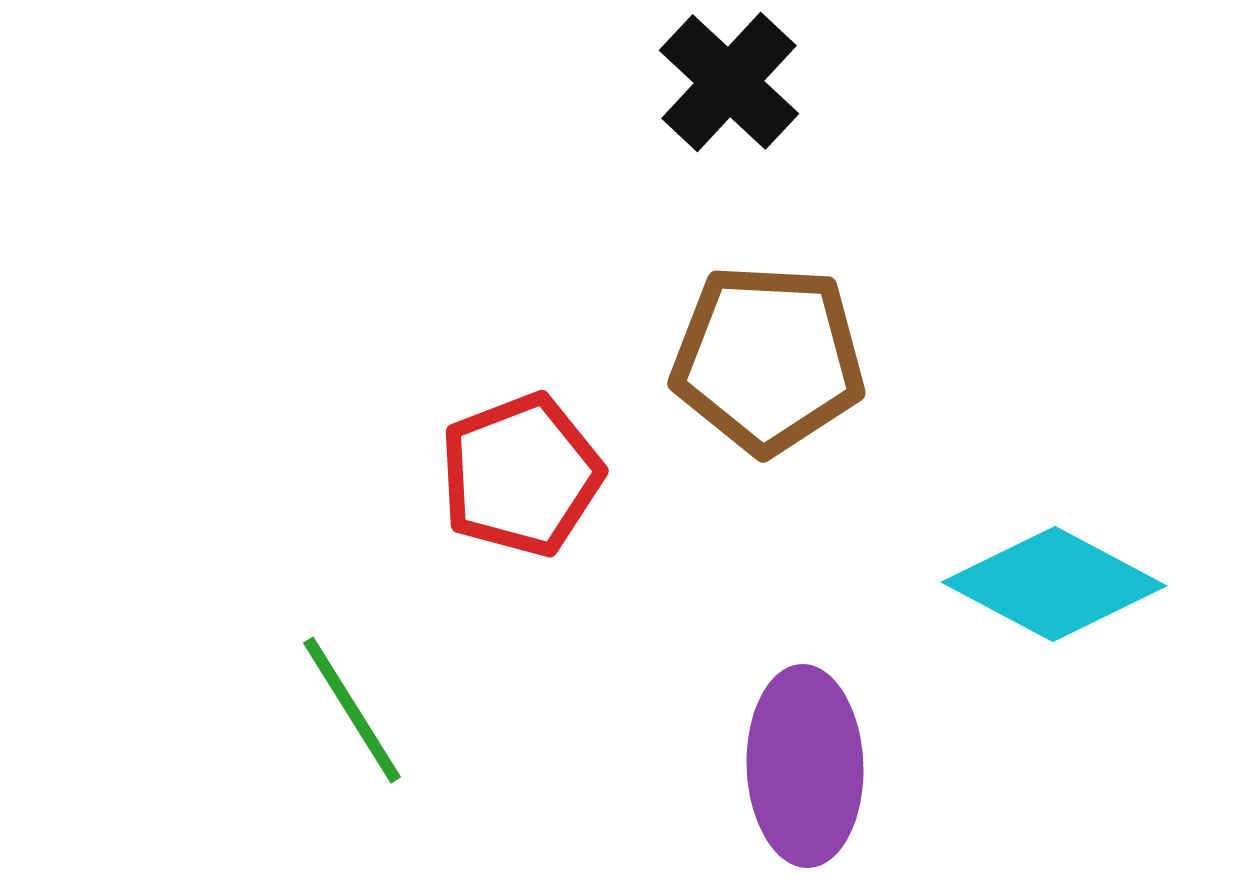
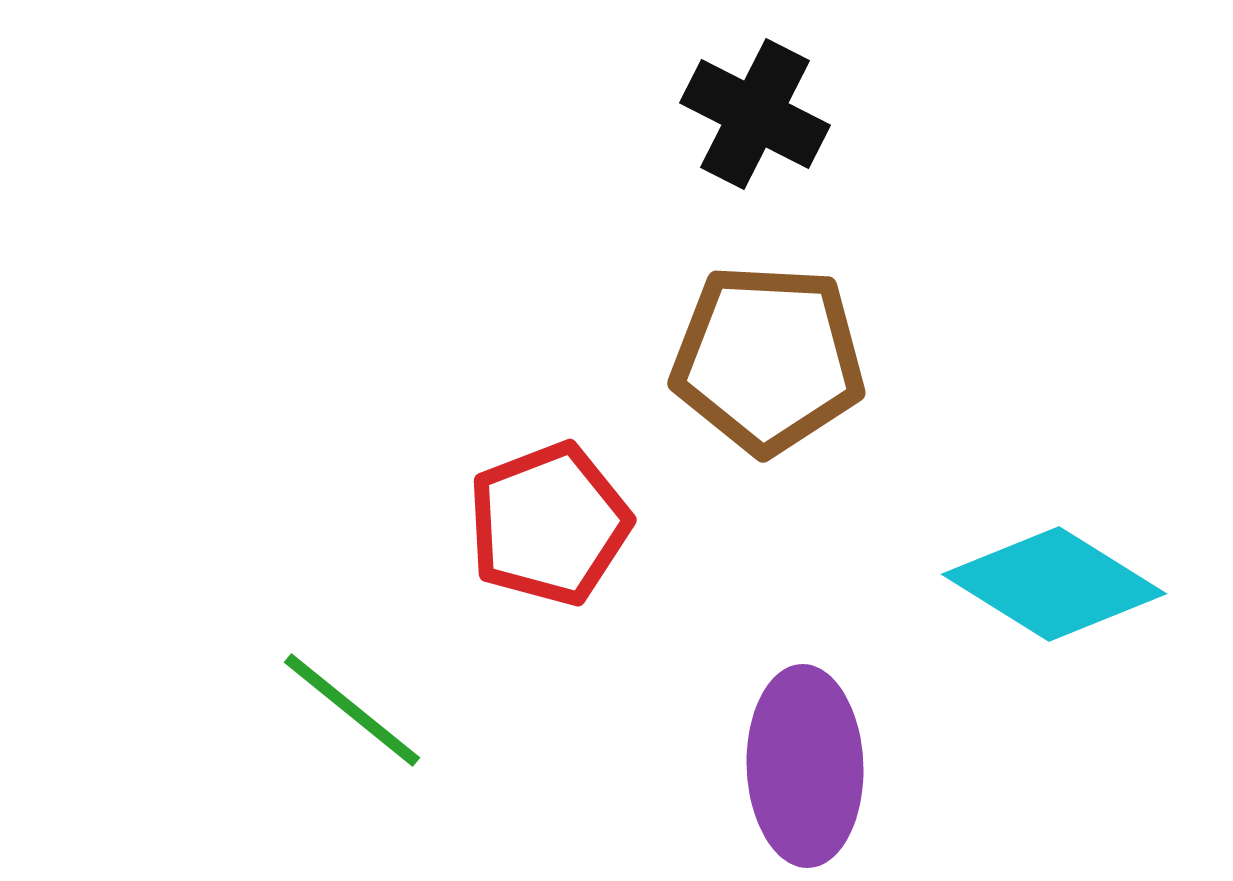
black cross: moved 26 px right, 32 px down; rotated 16 degrees counterclockwise
red pentagon: moved 28 px right, 49 px down
cyan diamond: rotated 4 degrees clockwise
green line: rotated 19 degrees counterclockwise
